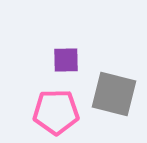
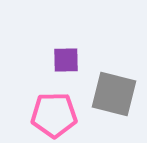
pink pentagon: moved 2 px left, 3 px down
